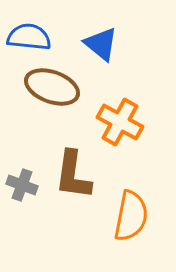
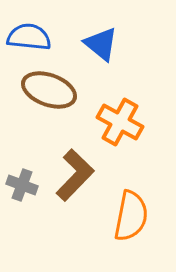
brown ellipse: moved 3 px left, 3 px down
brown L-shape: moved 2 px right; rotated 144 degrees counterclockwise
